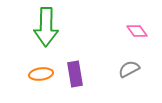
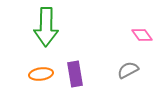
pink diamond: moved 5 px right, 4 px down
gray semicircle: moved 1 px left, 1 px down
